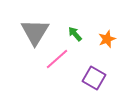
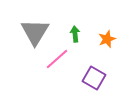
green arrow: rotated 35 degrees clockwise
